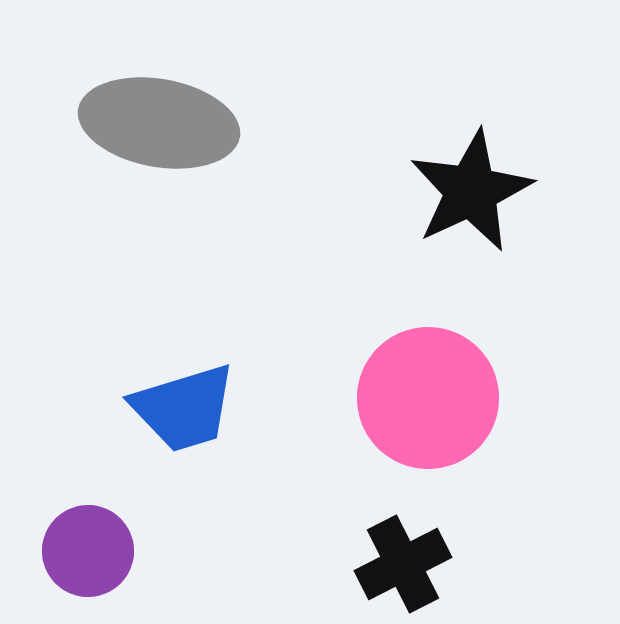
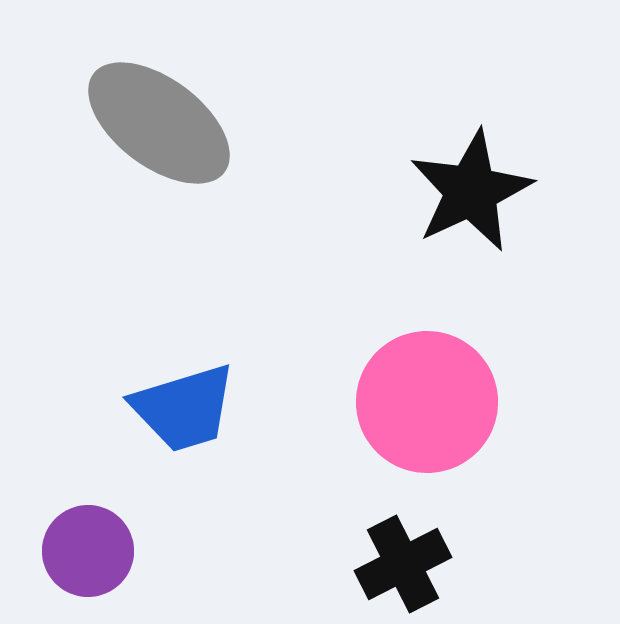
gray ellipse: rotated 27 degrees clockwise
pink circle: moved 1 px left, 4 px down
